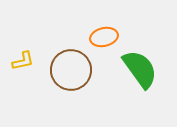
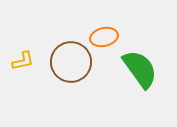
brown circle: moved 8 px up
